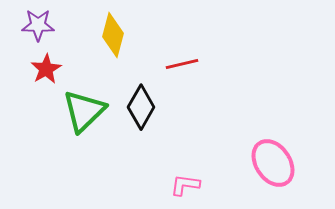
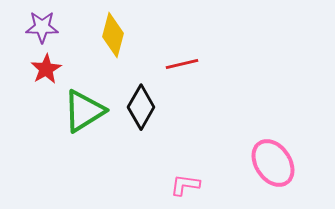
purple star: moved 4 px right, 2 px down
green triangle: rotated 12 degrees clockwise
